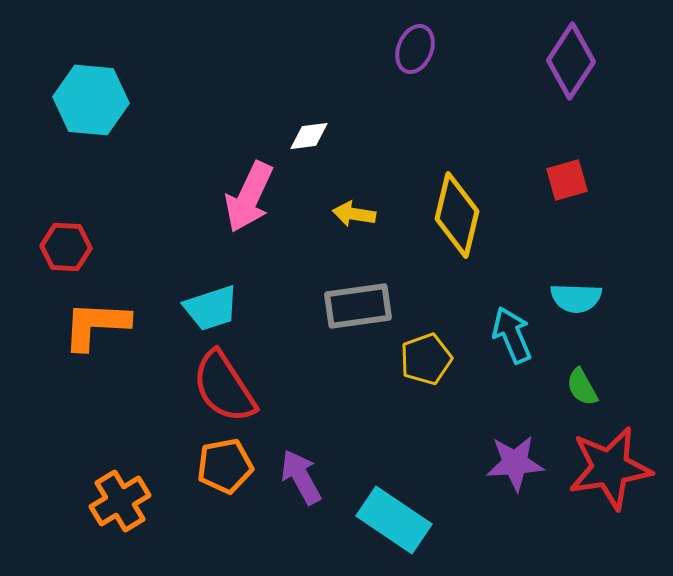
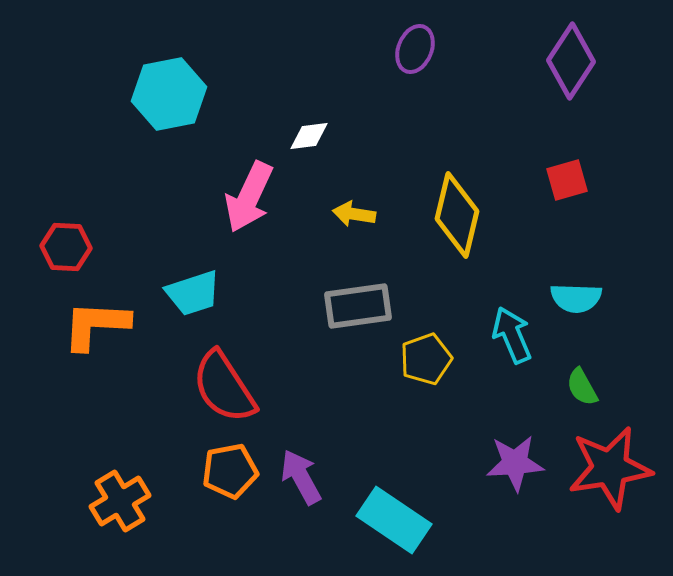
cyan hexagon: moved 78 px right, 6 px up; rotated 16 degrees counterclockwise
cyan trapezoid: moved 18 px left, 15 px up
orange pentagon: moved 5 px right, 5 px down
